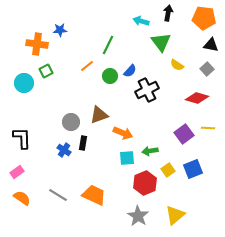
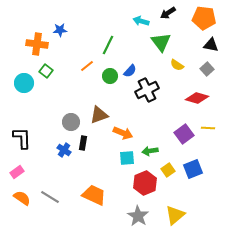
black arrow: rotated 133 degrees counterclockwise
green square: rotated 24 degrees counterclockwise
gray line: moved 8 px left, 2 px down
